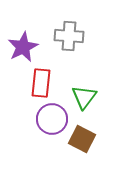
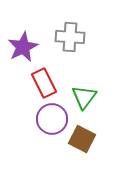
gray cross: moved 1 px right, 1 px down
red rectangle: moved 3 px right; rotated 32 degrees counterclockwise
